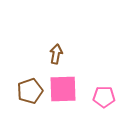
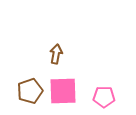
pink square: moved 2 px down
